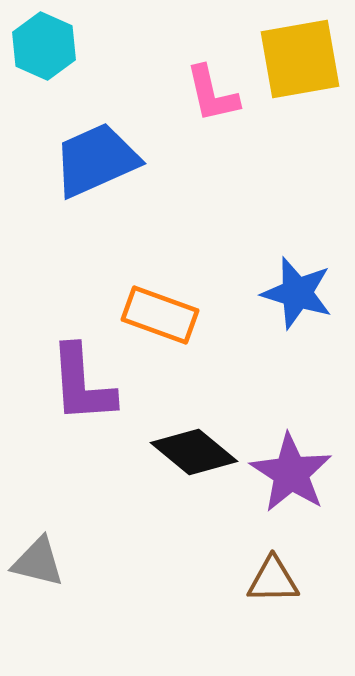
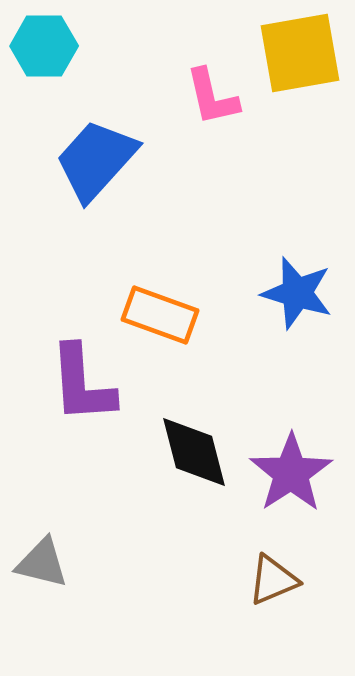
cyan hexagon: rotated 24 degrees counterclockwise
yellow square: moved 6 px up
pink L-shape: moved 3 px down
blue trapezoid: rotated 24 degrees counterclockwise
black diamond: rotated 36 degrees clockwise
purple star: rotated 6 degrees clockwise
gray triangle: moved 4 px right, 1 px down
brown triangle: rotated 22 degrees counterclockwise
